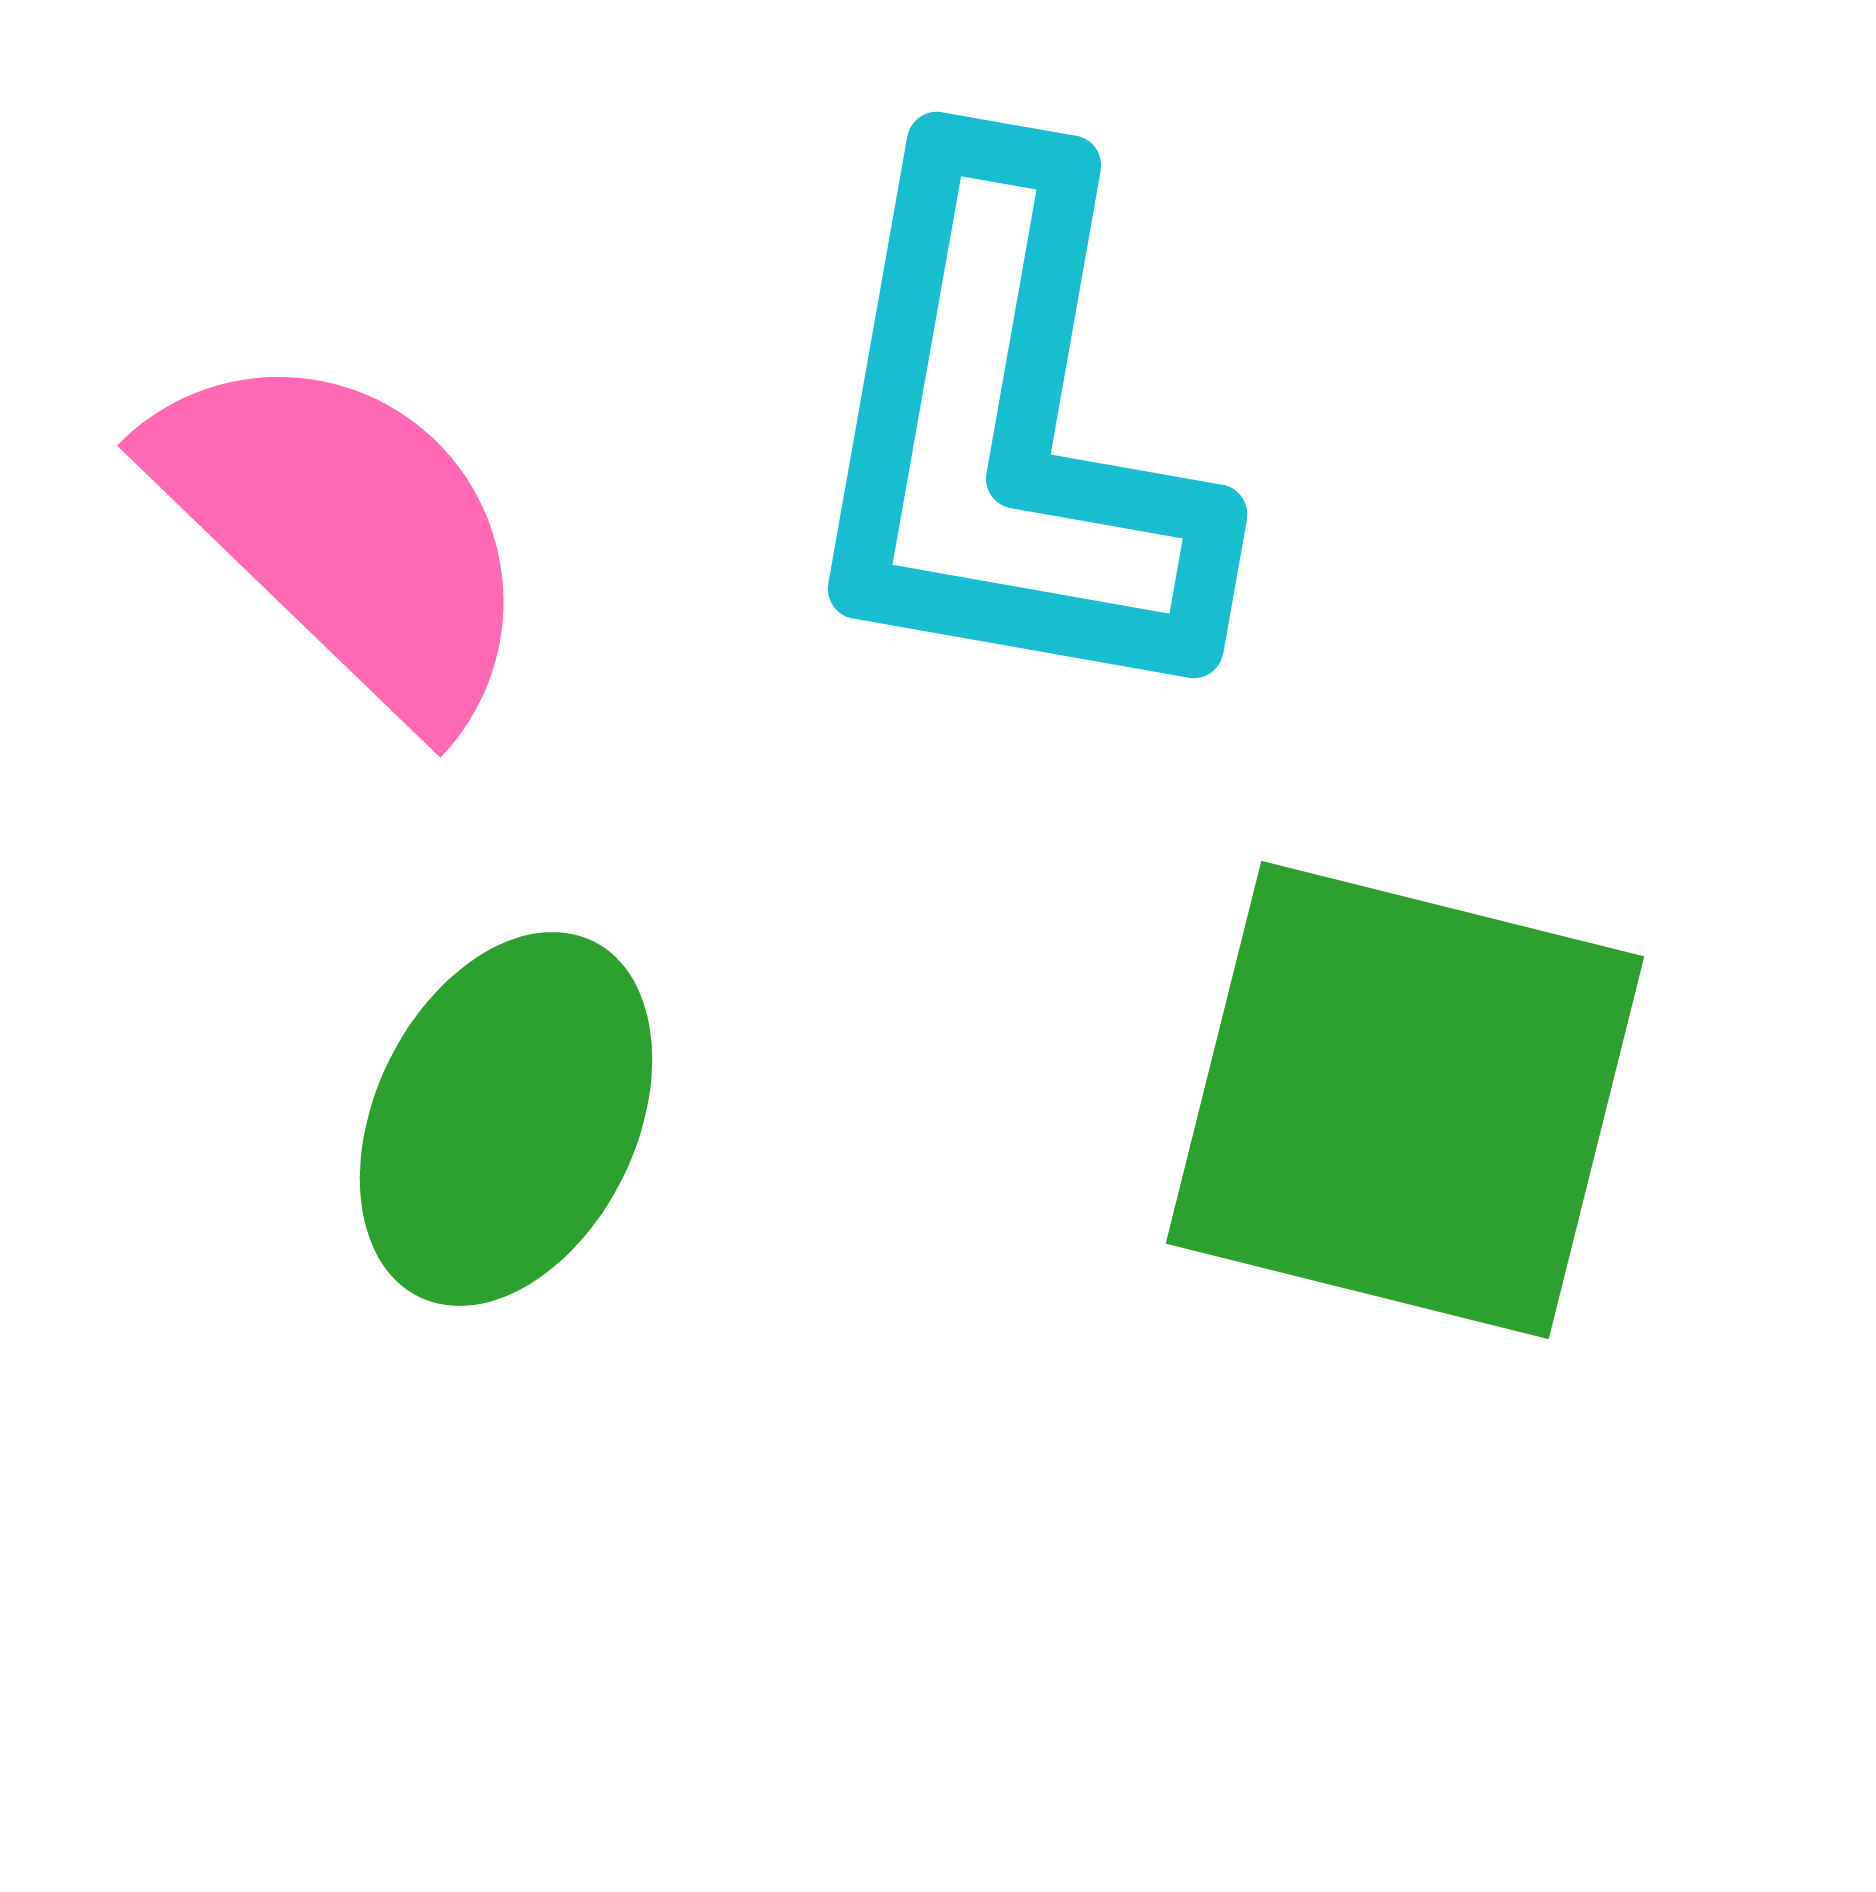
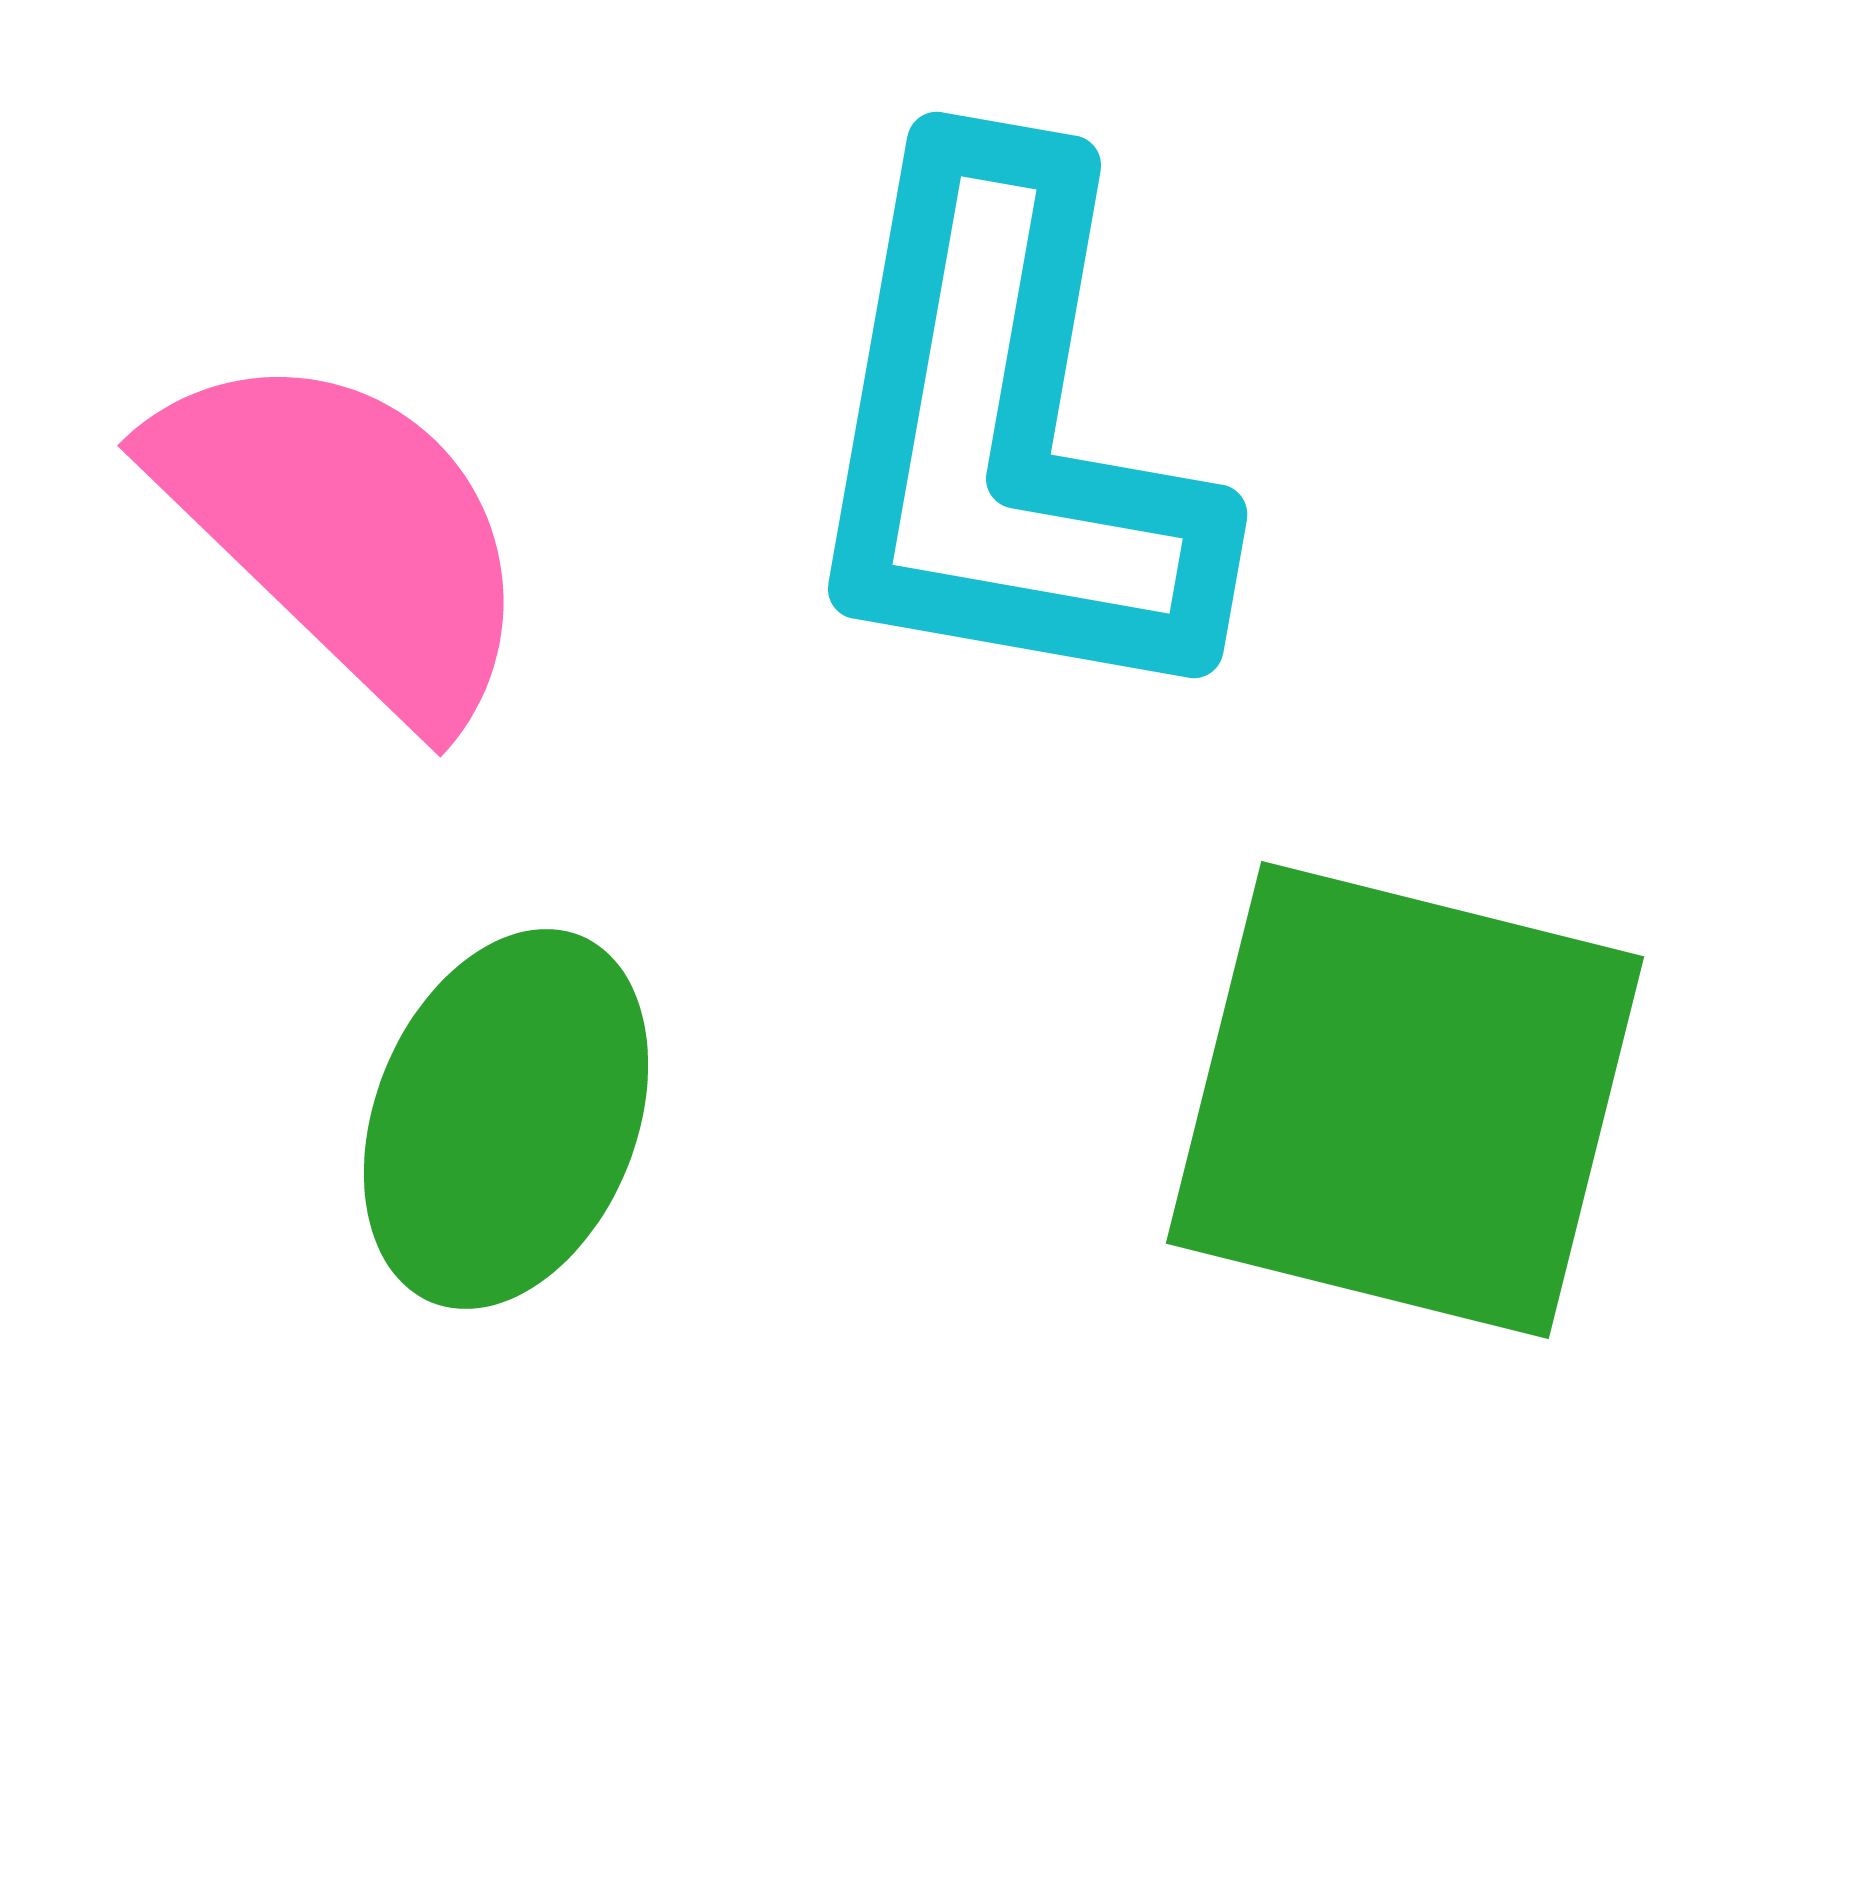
green ellipse: rotated 4 degrees counterclockwise
